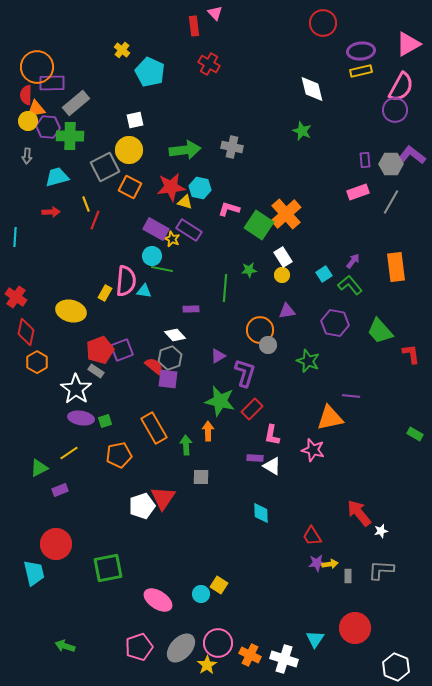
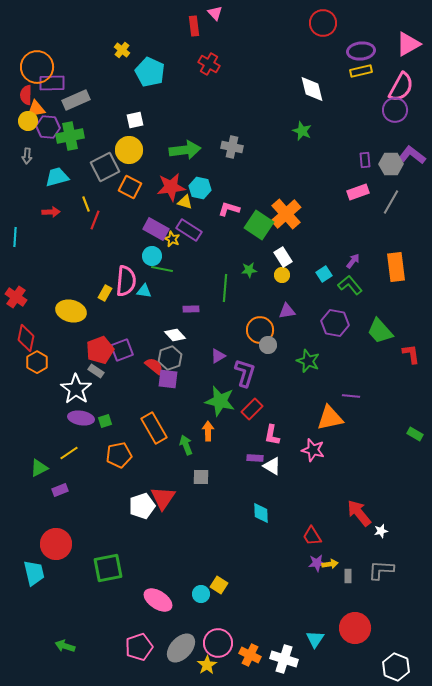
gray rectangle at (76, 103): moved 3 px up; rotated 16 degrees clockwise
green cross at (70, 136): rotated 12 degrees counterclockwise
red diamond at (26, 332): moved 6 px down
green arrow at (186, 445): rotated 18 degrees counterclockwise
